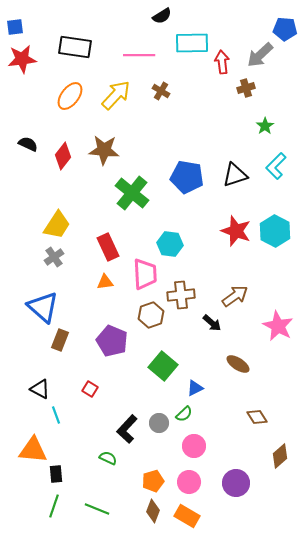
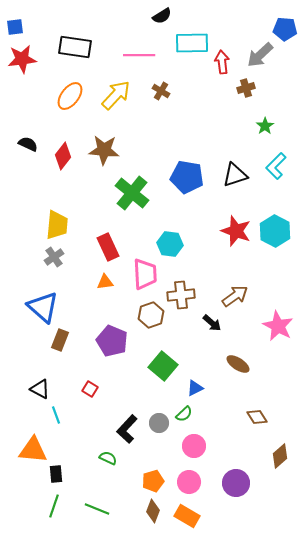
yellow trapezoid at (57, 225): rotated 28 degrees counterclockwise
